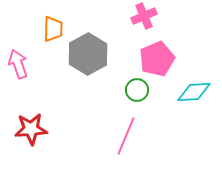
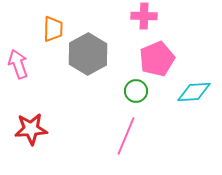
pink cross: rotated 25 degrees clockwise
green circle: moved 1 px left, 1 px down
